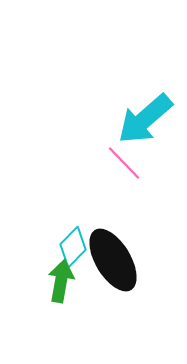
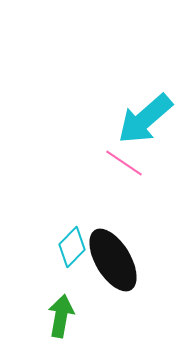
pink line: rotated 12 degrees counterclockwise
cyan diamond: moved 1 px left
green arrow: moved 35 px down
